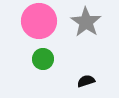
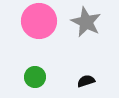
gray star: rotated 8 degrees counterclockwise
green circle: moved 8 px left, 18 px down
